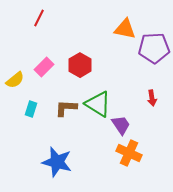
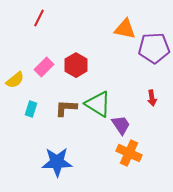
red hexagon: moved 4 px left
blue star: rotated 16 degrees counterclockwise
